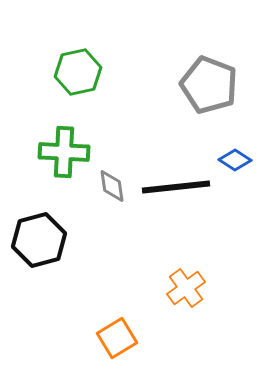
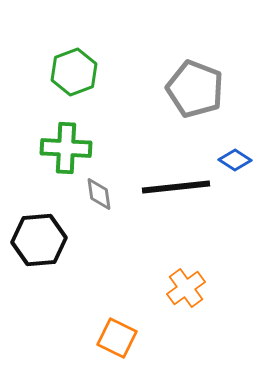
green hexagon: moved 4 px left; rotated 9 degrees counterclockwise
gray pentagon: moved 14 px left, 4 px down
green cross: moved 2 px right, 4 px up
gray diamond: moved 13 px left, 8 px down
black hexagon: rotated 10 degrees clockwise
orange square: rotated 33 degrees counterclockwise
